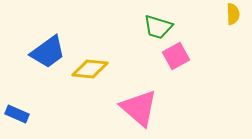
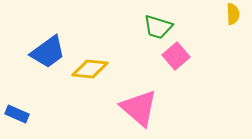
pink square: rotated 12 degrees counterclockwise
